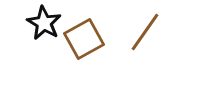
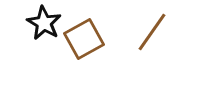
brown line: moved 7 px right
